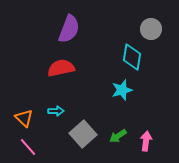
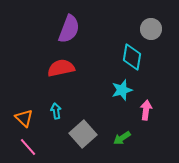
cyan arrow: rotated 98 degrees counterclockwise
green arrow: moved 4 px right, 2 px down
pink arrow: moved 31 px up
